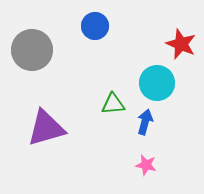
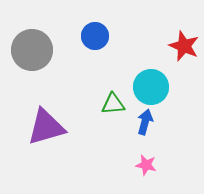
blue circle: moved 10 px down
red star: moved 3 px right, 2 px down
cyan circle: moved 6 px left, 4 px down
purple triangle: moved 1 px up
